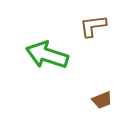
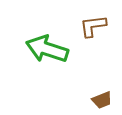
green arrow: moved 6 px up
